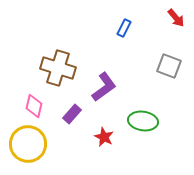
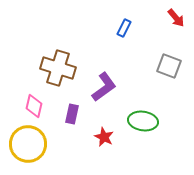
purple rectangle: rotated 30 degrees counterclockwise
